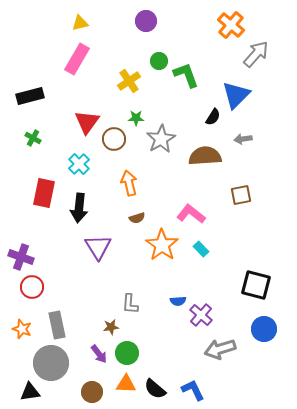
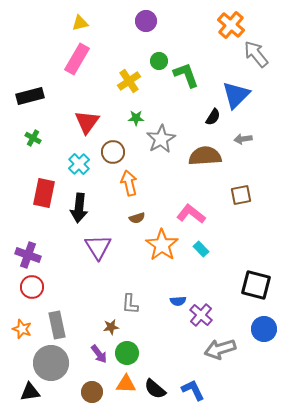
gray arrow at (256, 54): rotated 80 degrees counterclockwise
brown circle at (114, 139): moved 1 px left, 13 px down
purple cross at (21, 257): moved 7 px right, 2 px up
